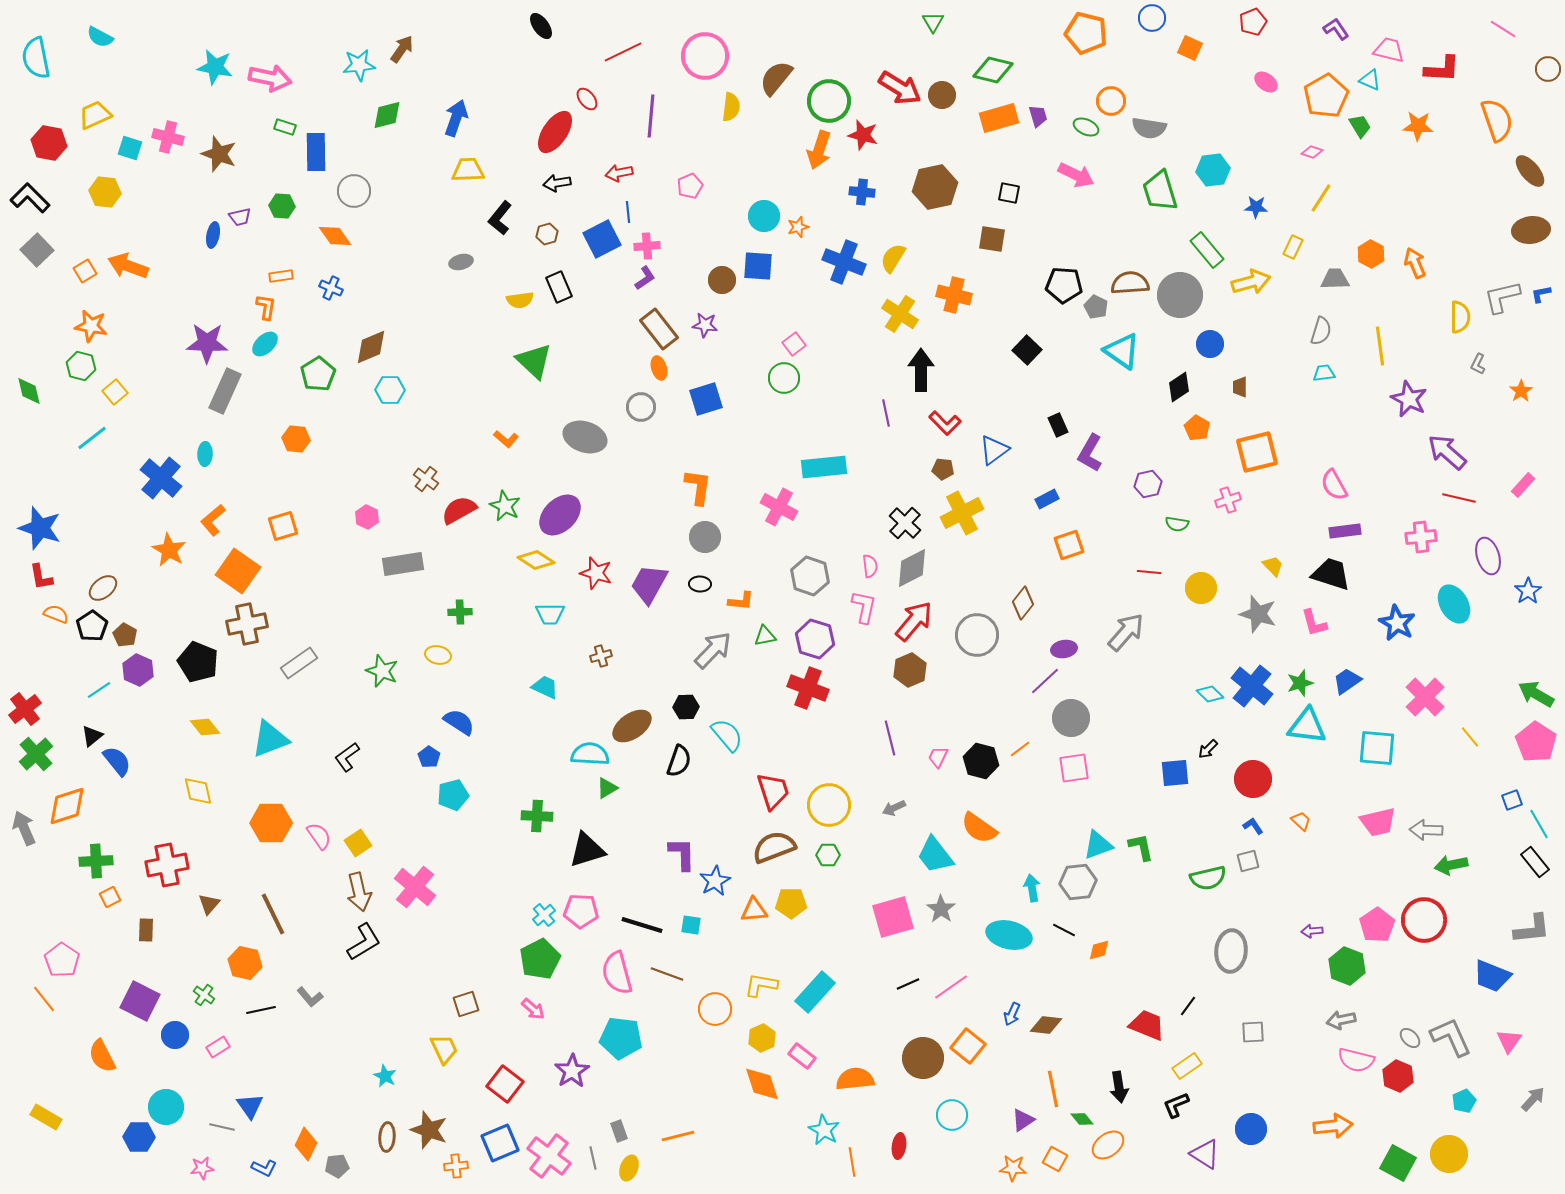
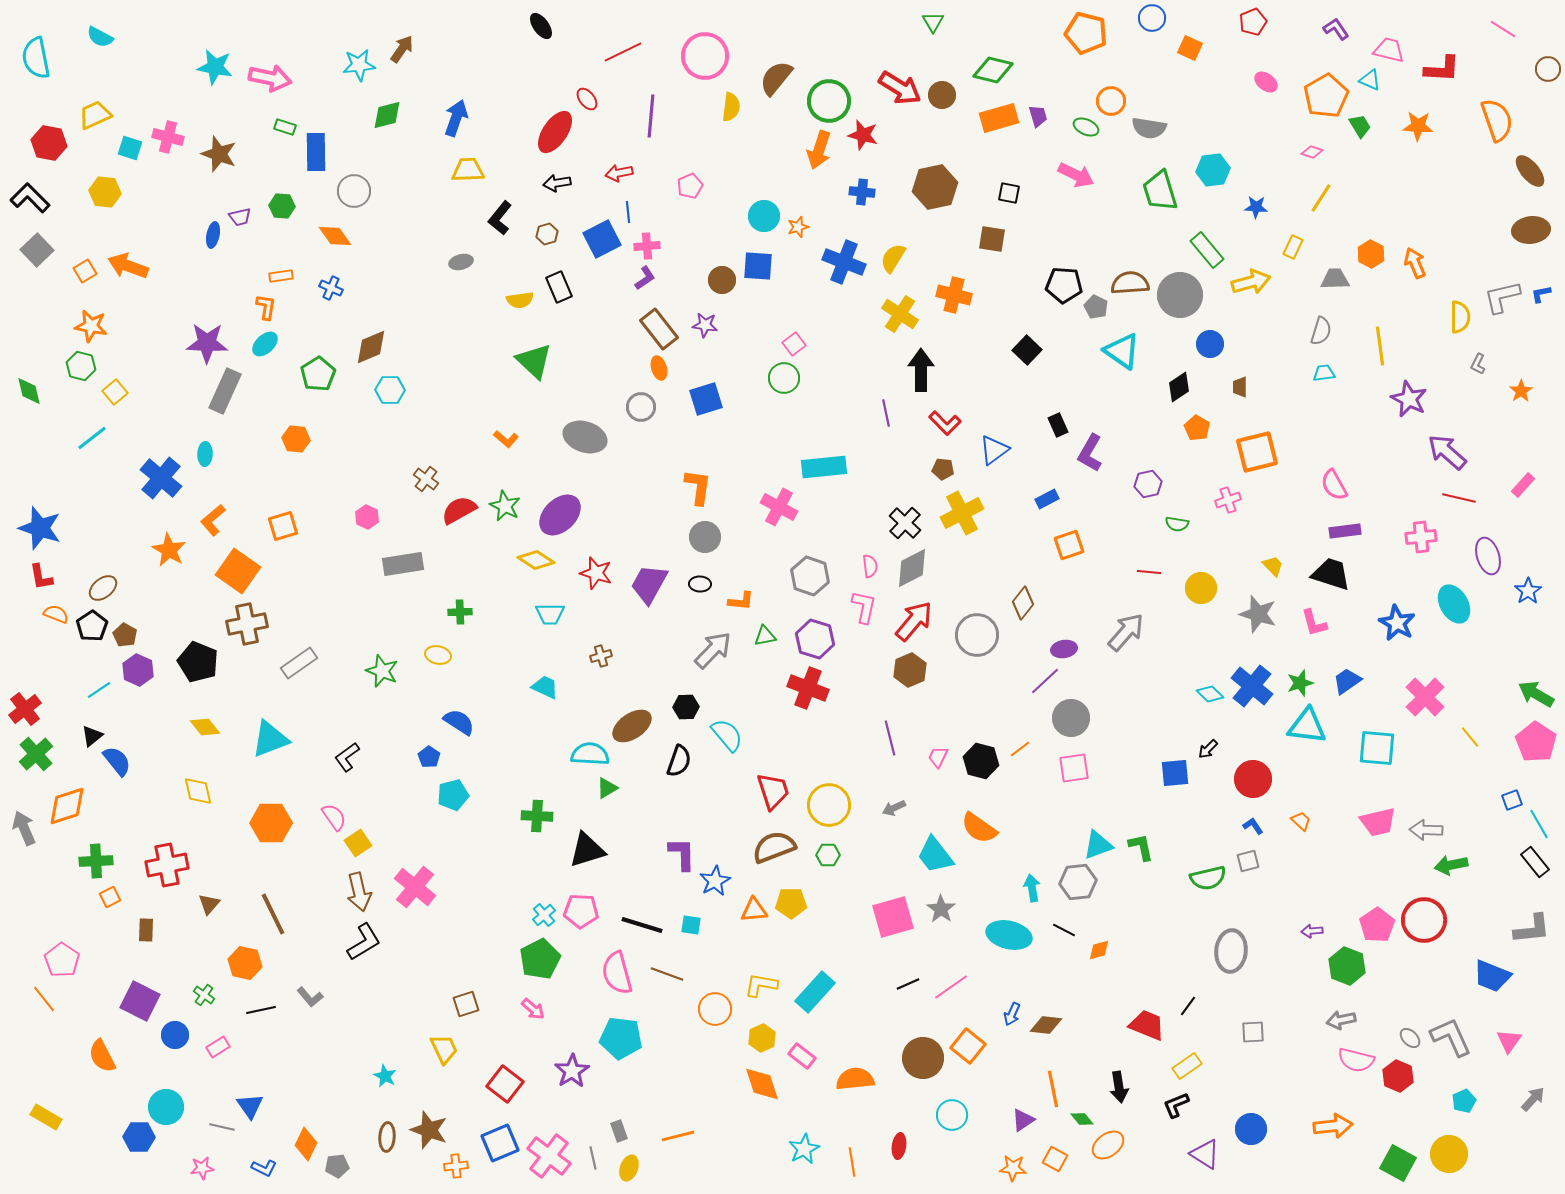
pink semicircle at (319, 836): moved 15 px right, 19 px up
cyan star at (824, 1130): moved 20 px left, 19 px down; rotated 16 degrees clockwise
